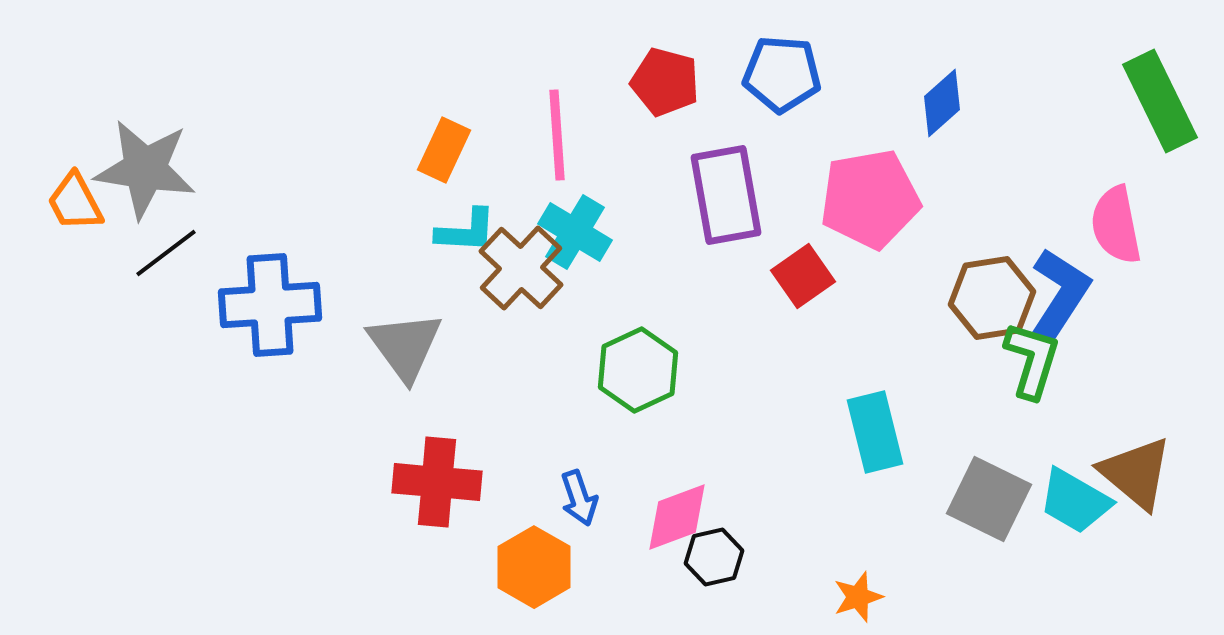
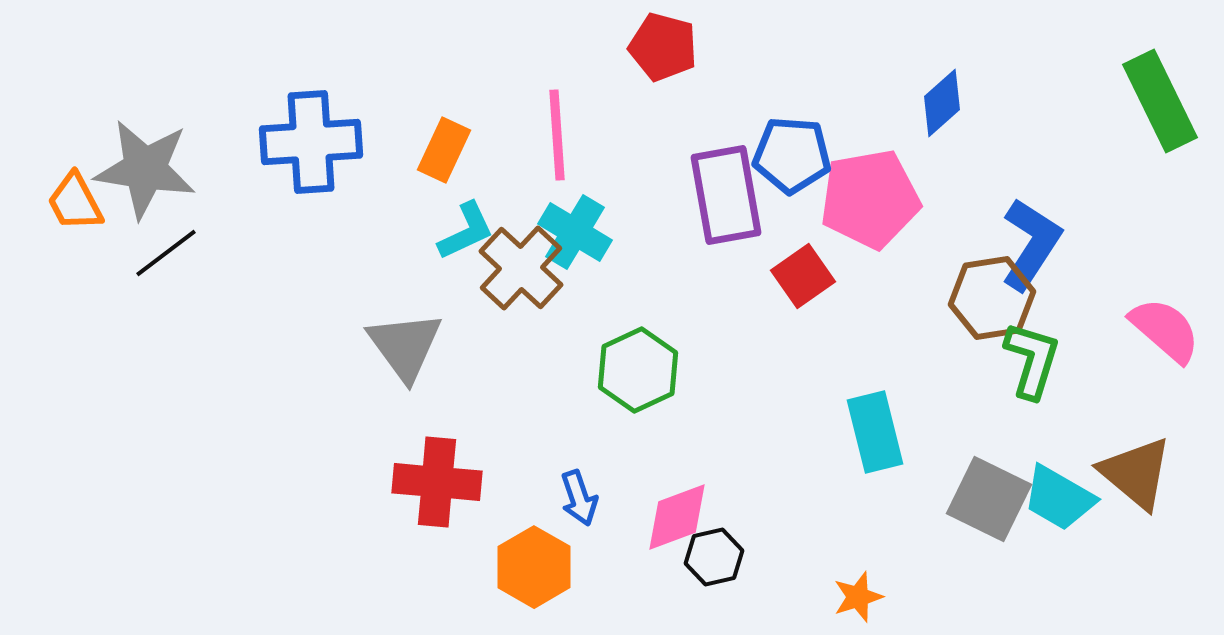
blue pentagon: moved 10 px right, 81 px down
red pentagon: moved 2 px left, 35 px up
pink semicircle: moved 49 px right, 105 px down; rotated 142 degrees clockwise
cyan L-shape: rotated 28 degrees counterclockwise
blue L-shape: moved 29 px left, 50 px up
blue cross: moved 41 px right, 163 px up
cyan trapezoid: moved 16 px left, 3 px up
